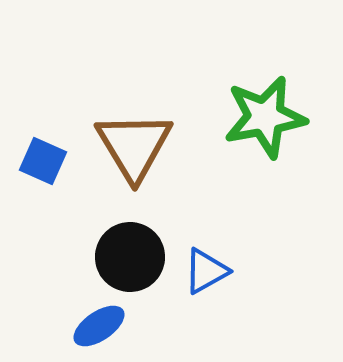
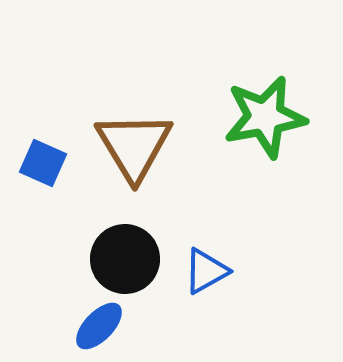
blue square: moved 2 px down
black circle: moved 5 px left, 2 px down
blue ellipse: rotated 12 degrees counterclockwise
